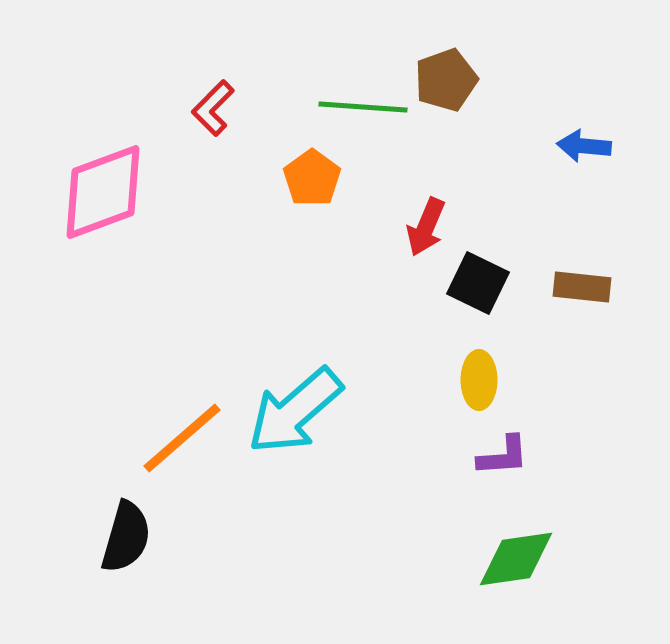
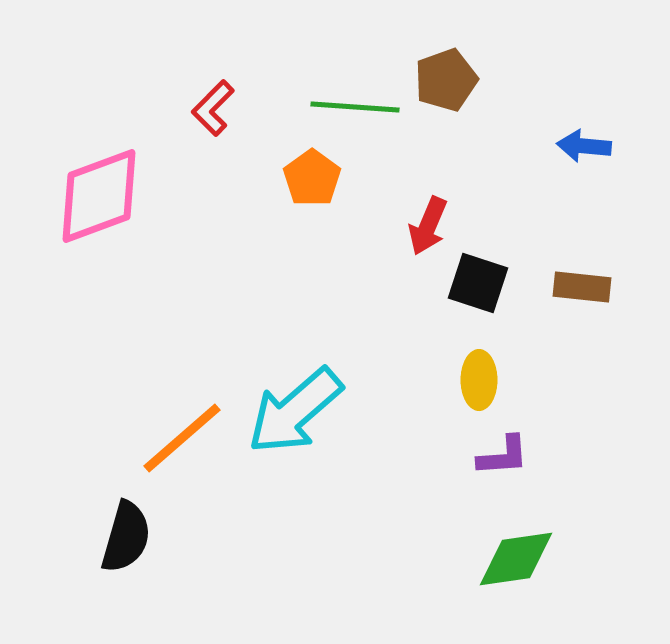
green line: moved 8 px left
pink diamond: moved 4 px left, 4 px down
red arrow: moved 2 px right, 1 px up
black square: rotated 8 degrees counterclockwise
